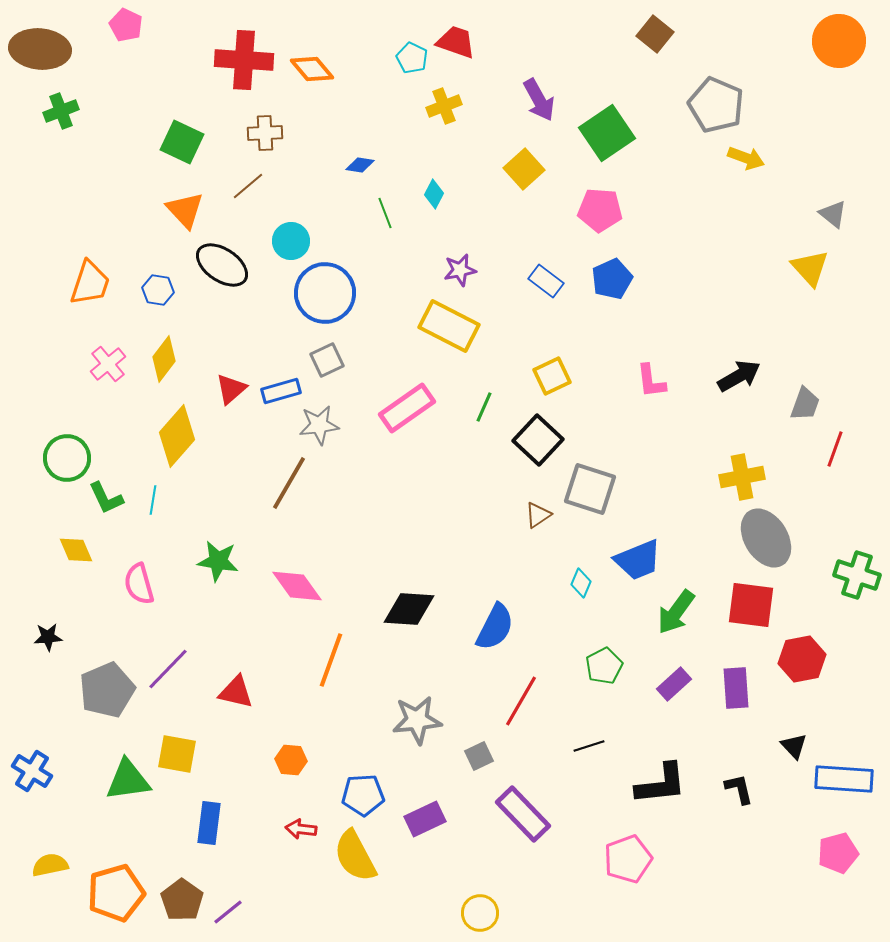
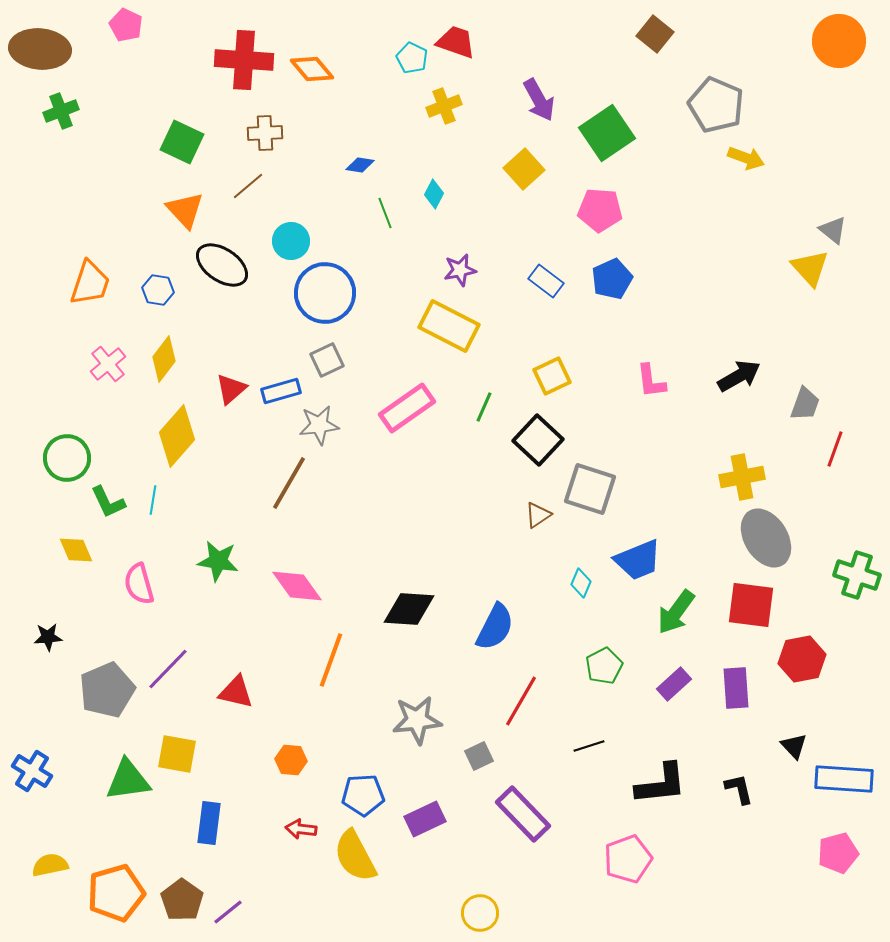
gray triangle at (833, 214): moved 16 px down
green L-shape at (106, 498): moved 2 px right, 4 px down
